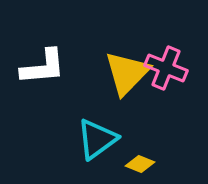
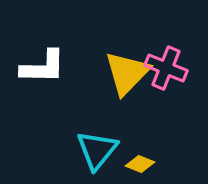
white L-shape: rotated 6 degrees clockwise
cyan triangle: moved 11 px down; rotated 15 degrees counterclockwise
